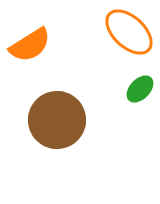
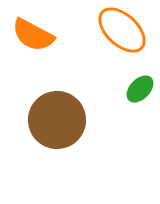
orange ellipse: moved 7 px left, 2 px up
orange semicircle: moved 3 px right, 10 px up; rotated 60 degrees clockwise
